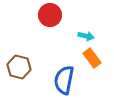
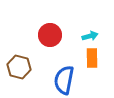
red circle: moved 20 px down
cyan arrow: moved 4 px right; rotated 28 degrees counterclockwise
orange rectangle: rotated 36 degrees clockwise
